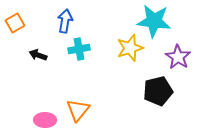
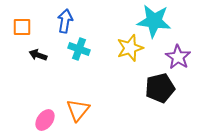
orange square: moved 7 px right, 4 px down; rotated 30 degrees clockwise
cyan cross: rotated 30 degrees clockwise
black pentagon: moved 2 px right, 3 px up
pink ellipse: rotated 55 degrees counterclockwise
